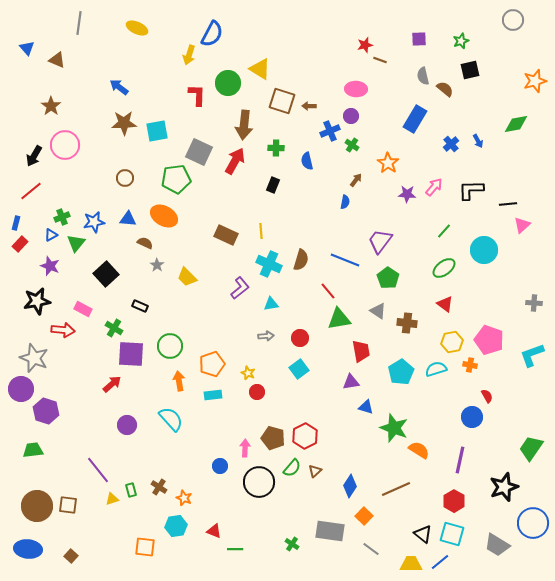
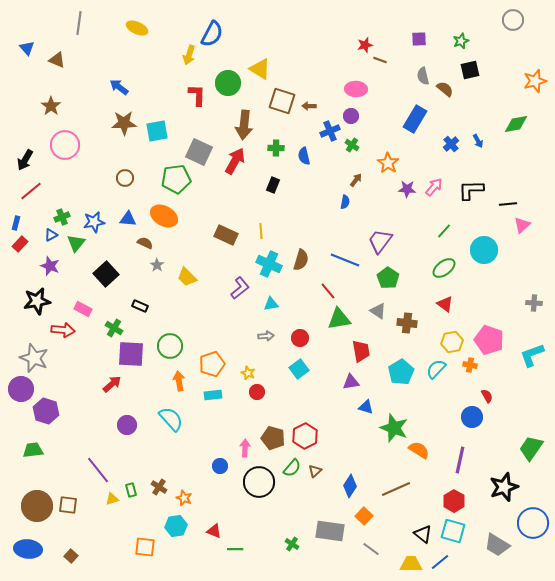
black arrow at (34, 156): moved 9 px left, 4 px down
blue semicircle at (307, 161): moved 3 px left, 5 px up
purple star at (407, 194): moved 5 px up
cyan semicircle at (436, 369): rotated 30 degrees counterclockwise
cyan square at (452, 534): moved 1 px right, 3 px up
